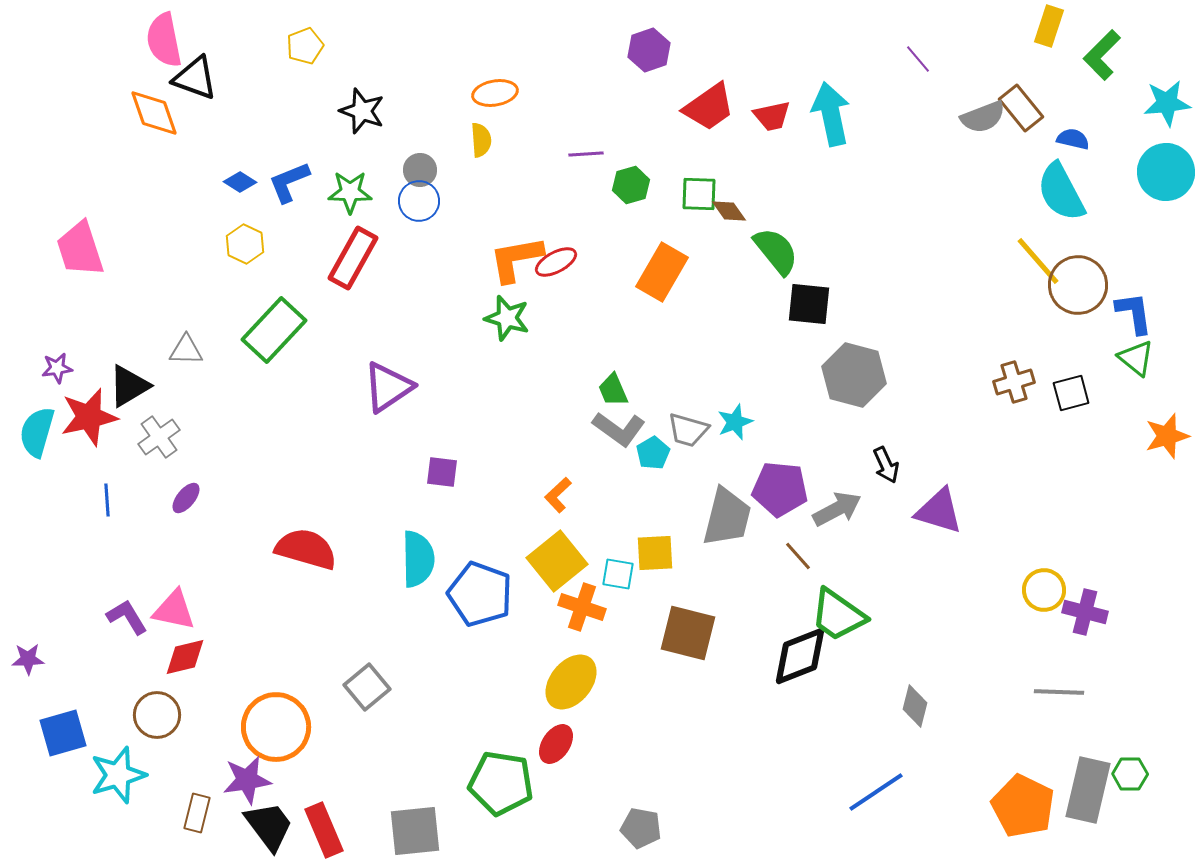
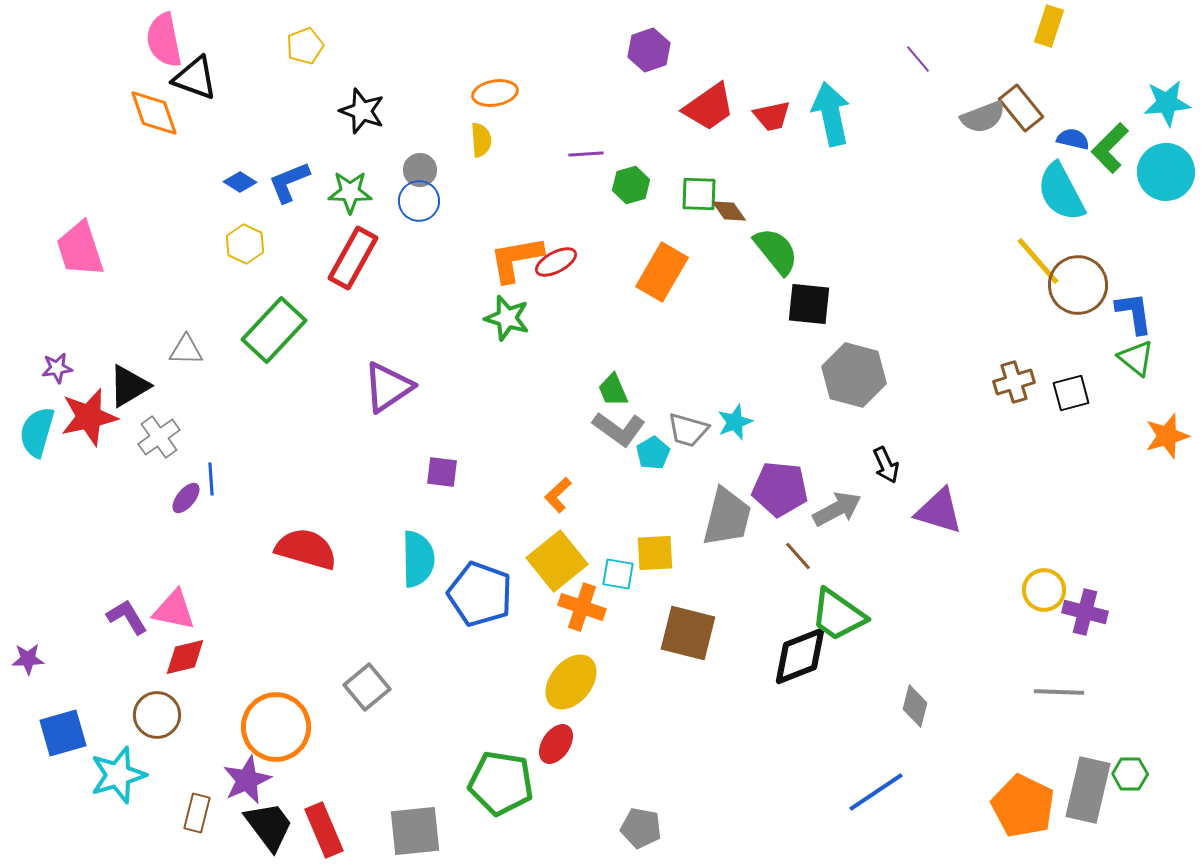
green L-shape at (1102, 55): moved 8 px right, 93 px down
blue line at (107, 500): moved 104 px right, 21 px up
purple star at (247, 780): rotated 15 degrees counterclockwise
